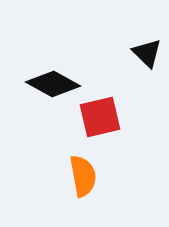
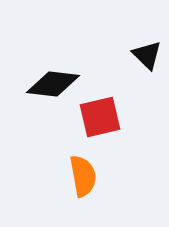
black triangle: moved 2 px down
black diamond: rotated 22 degrees counterclockwise
